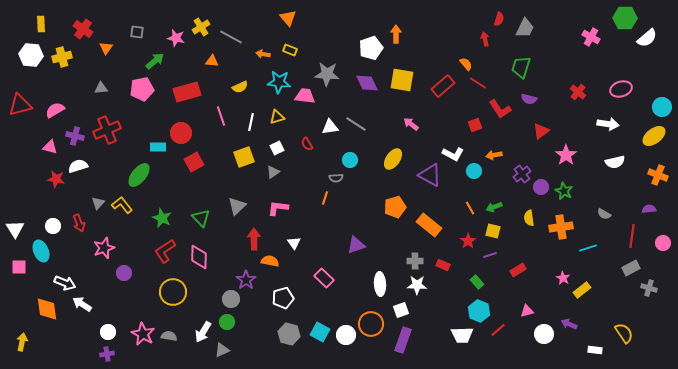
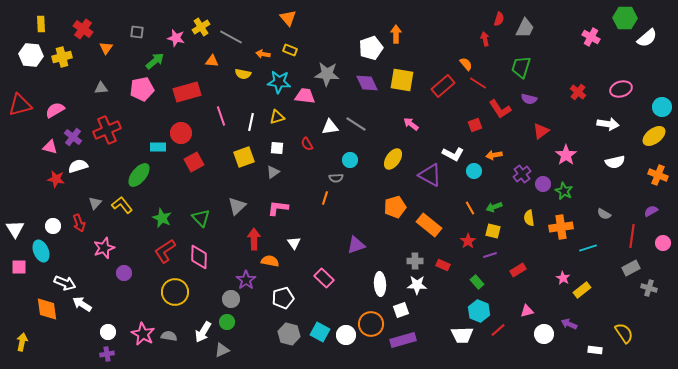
yellow semicircle at (240, 87): moved 3 px right, 13 px up; rotated 35 degrees clockwise
purple cross at (75, 136): moved 2 px left, 1 px down; rotated 24 degrees clockwise
white square at (277, 148): rotated 32 degrees clockwise
purple circle at (541, 187): moved 2 px right, 3 px up
gray triangle at (98, 203): moved 3 px left
purple semicircle at (649, 209): moved 2 px right, 2 px down; rotated 24 degrees counterclockwise
yellow circle at (173, 292): moved 2 px right
purple rectangle at (403, 340): rotated 55 degrees clockwise
